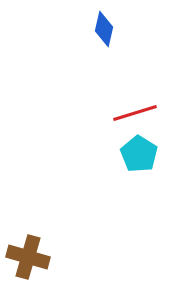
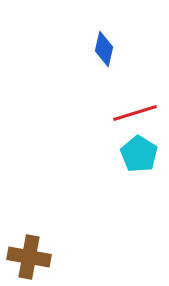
blue diamond: moved 20 px down
brown cross: moved 1 px right; rotated 6 degrees counterclockwise
